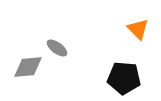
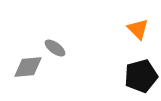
gray ellipse: moved 2 px left
black pentagon: moved 17 px right, 2 px up; rotated 20 degrees counterclockwise
